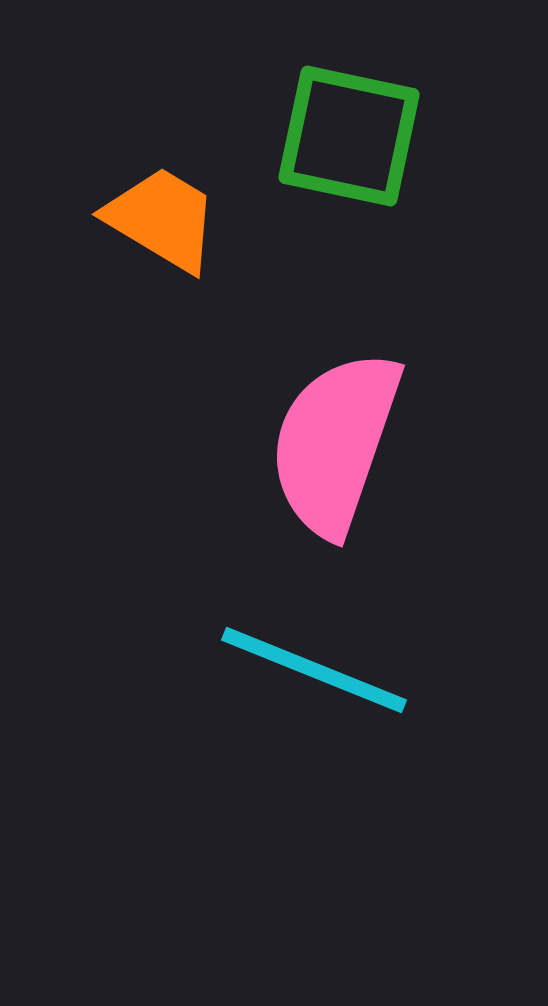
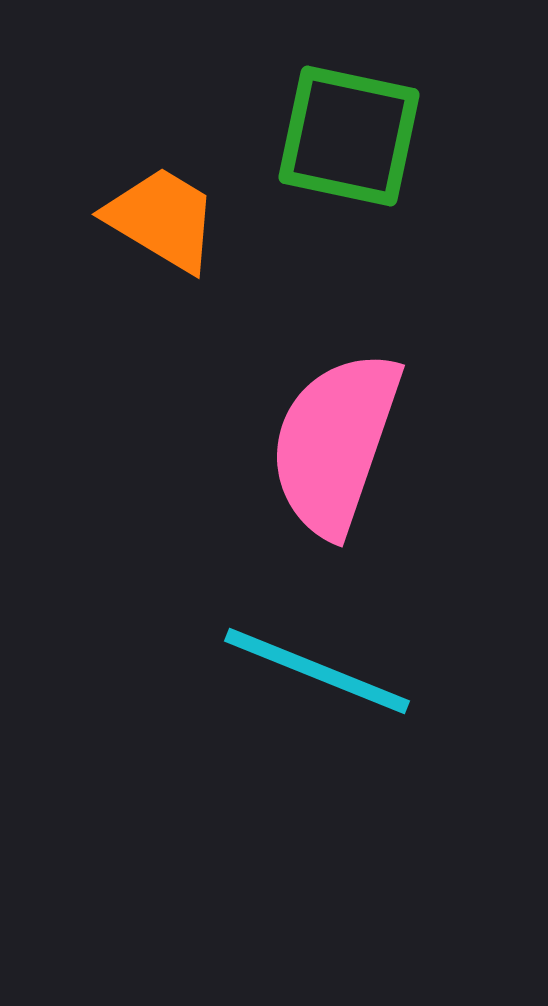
cyan line: moved 3 px right, 1 px down
